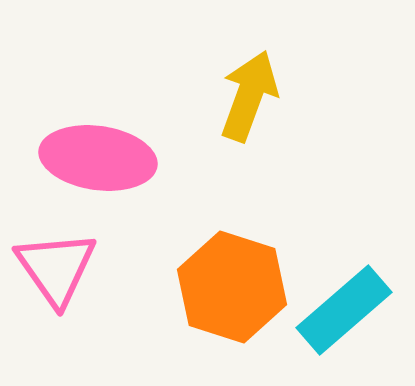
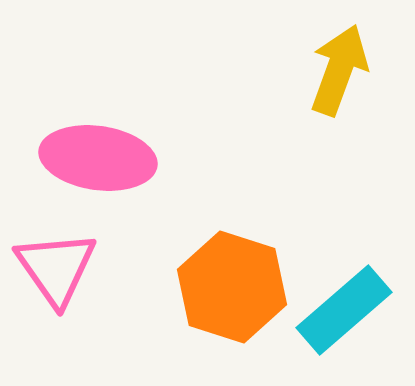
yellow arrow: moved 90 px right, 26 px up
